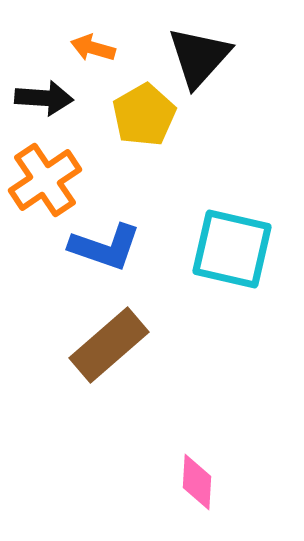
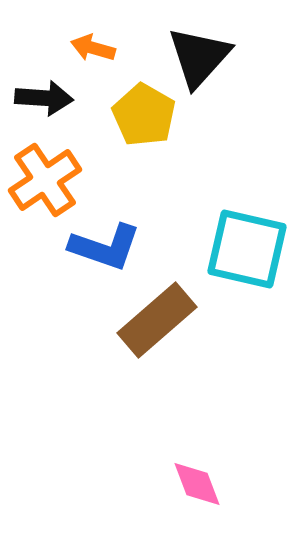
yellow pentagon: rotated 12 degrees counterclockwise
cyan square: moved 15 px right
brown rectangle: moved 48 px right, 25 px up
pink diamond: moved 2 px down; rotated 24 degrees counterclockwise
